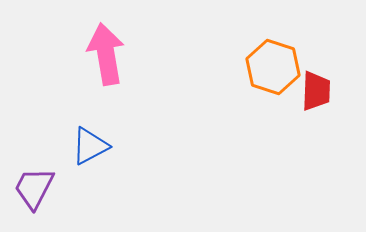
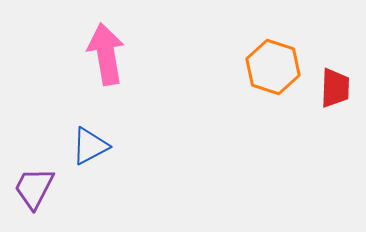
red trapezoid: moved 19 px right, 3 px up
